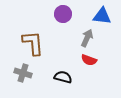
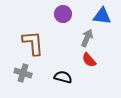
red semicircle: rotated 28 degrees clockwise
